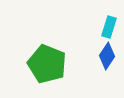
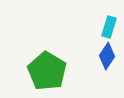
green pentagon: moved 7 px down; rotated 9 degrees clockwise
